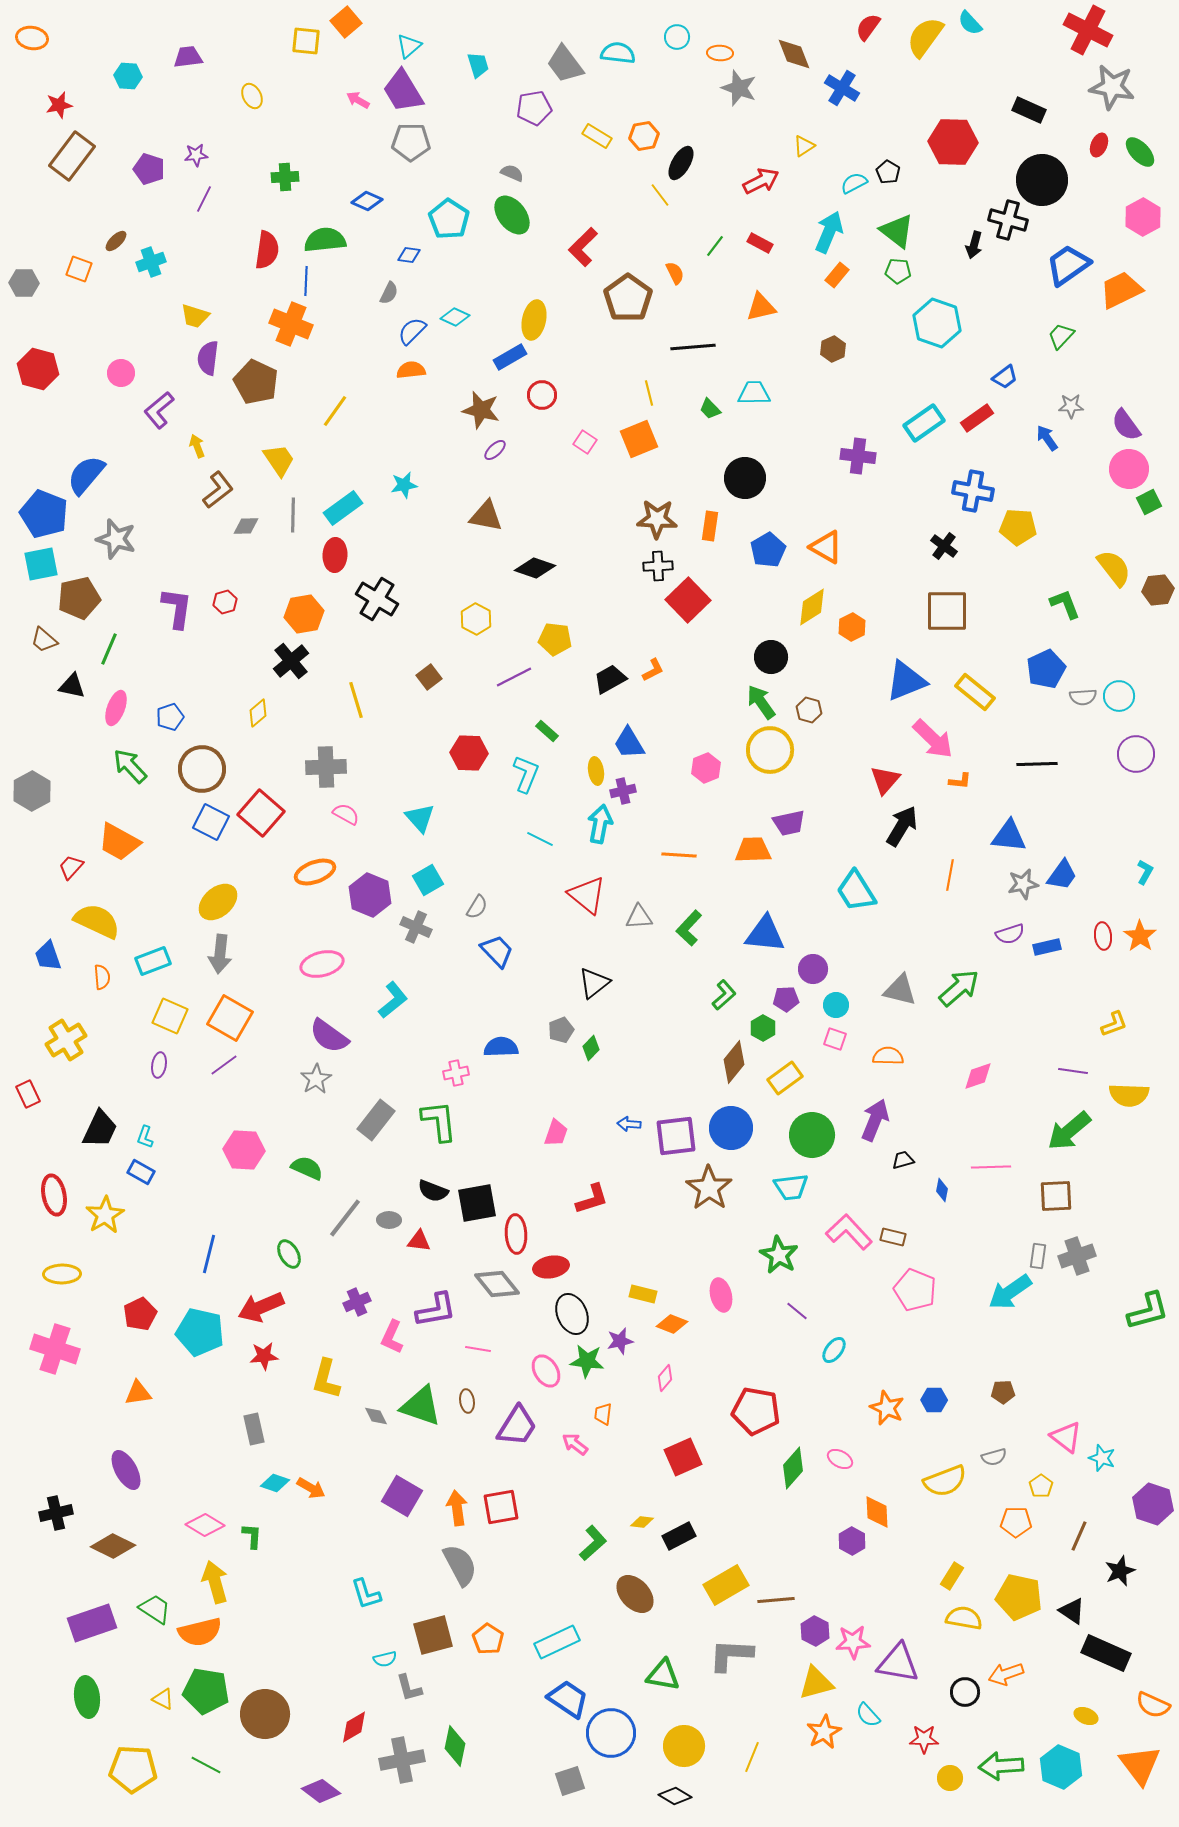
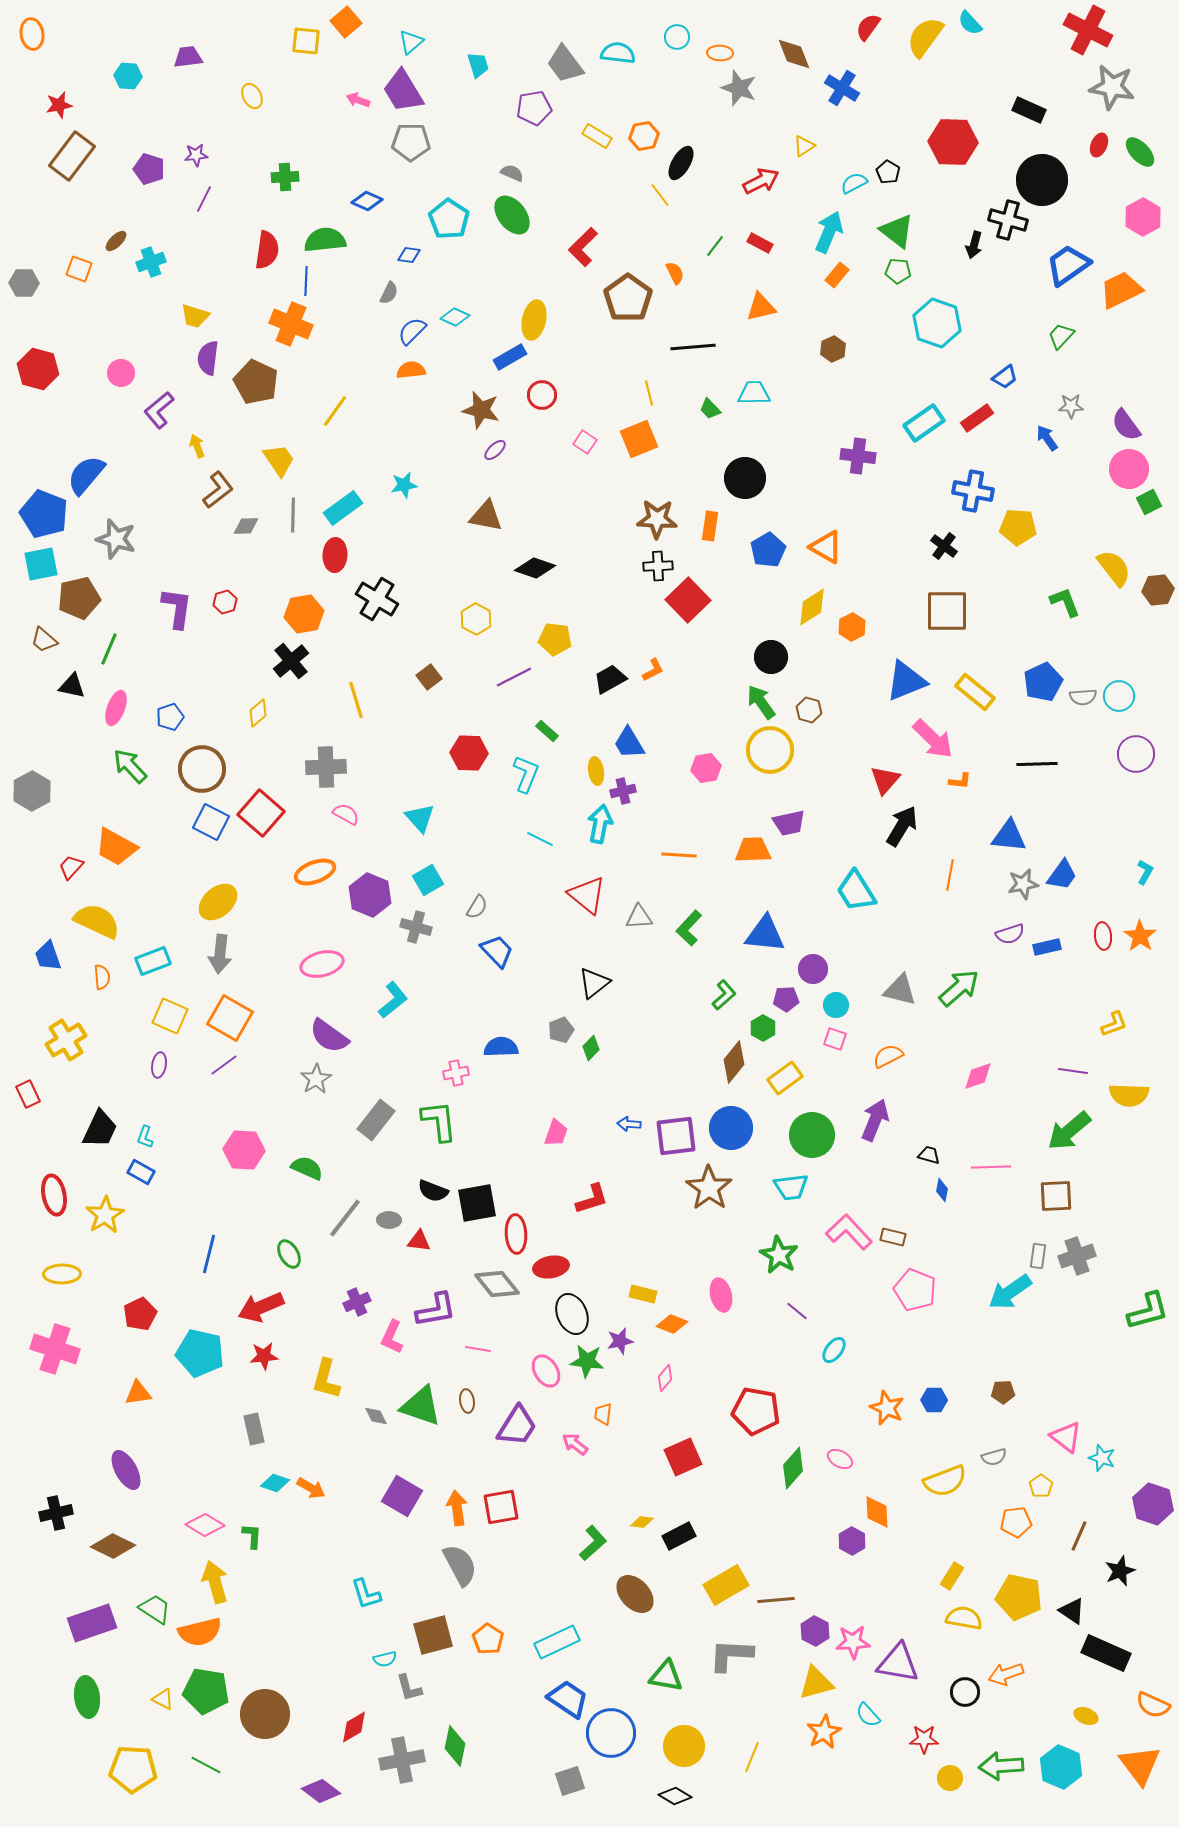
orange ellipse at (32, 38): moved 4 px up; rotated 72 degrees clockwise
cyan triangle at (409, 46): moved 2 px right, 4 px up
pink arrow at (358, 100): rotated 10 degrees counterclockwise
green L-shape at (1065, 604): moved 2 px up
blue pentagon at (1046, 669): moved 3 px left, 13 px down
pink hexagon at (706, 768): rotated 12 degrees clockwise
orange trapezoid at (119, 842): moved 3 px left, 5 px down
gray cross at (416, 927): rotated 8 degrees counterclockwise
orange semicircle at (888, 1056): rotated 28 degrees counterclockwise
black trapezoid at (903, 1160): moved 26 px right, 5 px up; rotated 30 degrees clockwise
cyan pentagon at (200, 1332): moved 21 px down
orange pentagon at (1016, 1522): rotated 8 degrees counterclockwise
green triangle at (663, 1675): moved 3 px right, 1 px down
